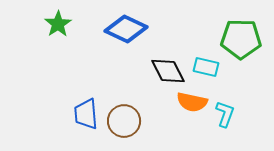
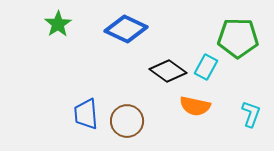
green pentagon: moved 3 px left, 1 px up
cyan rectangle: rotated 75 degrees counterclockwise
black diamond: rotated 27 degrees counterclockwise
orange semicircle: moved 3 px right, 4 px down
cyan L-shape: moved 26 px right
brown circle: moved 3 px right
